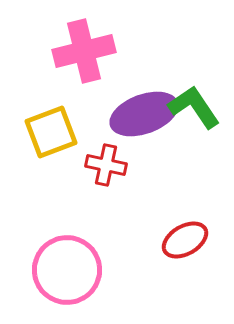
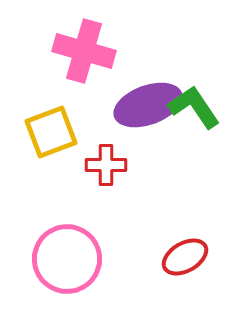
pink cross: rotated 30 degrees clockwise
purple ellipse: moved 4 px right, 9 px up
red cross: rotated 12 degrees counterclockwise
red ellipse: moved 17 px down
pink circle: moved 11 px up
